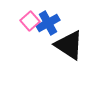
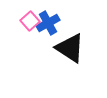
black triangle: moved 1 px right, 3 px down
